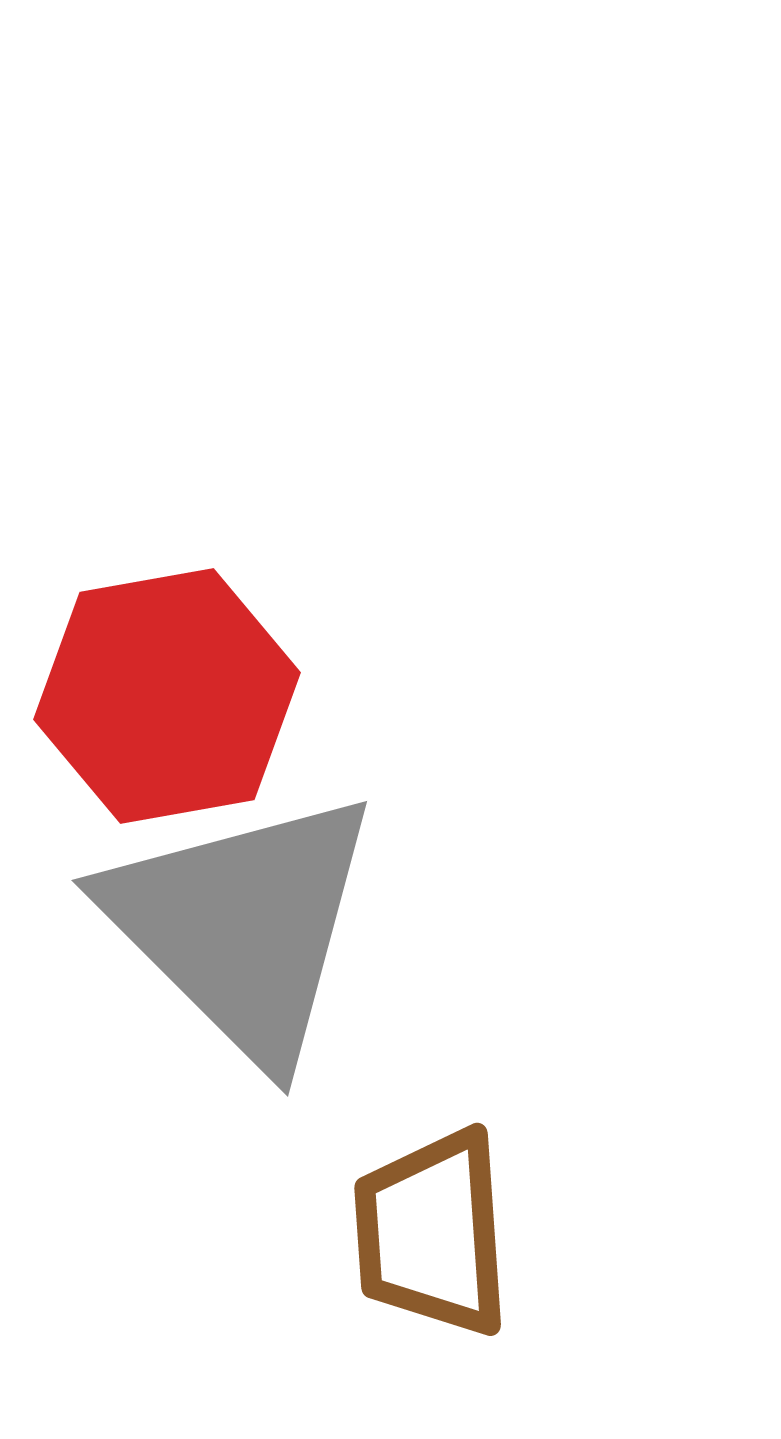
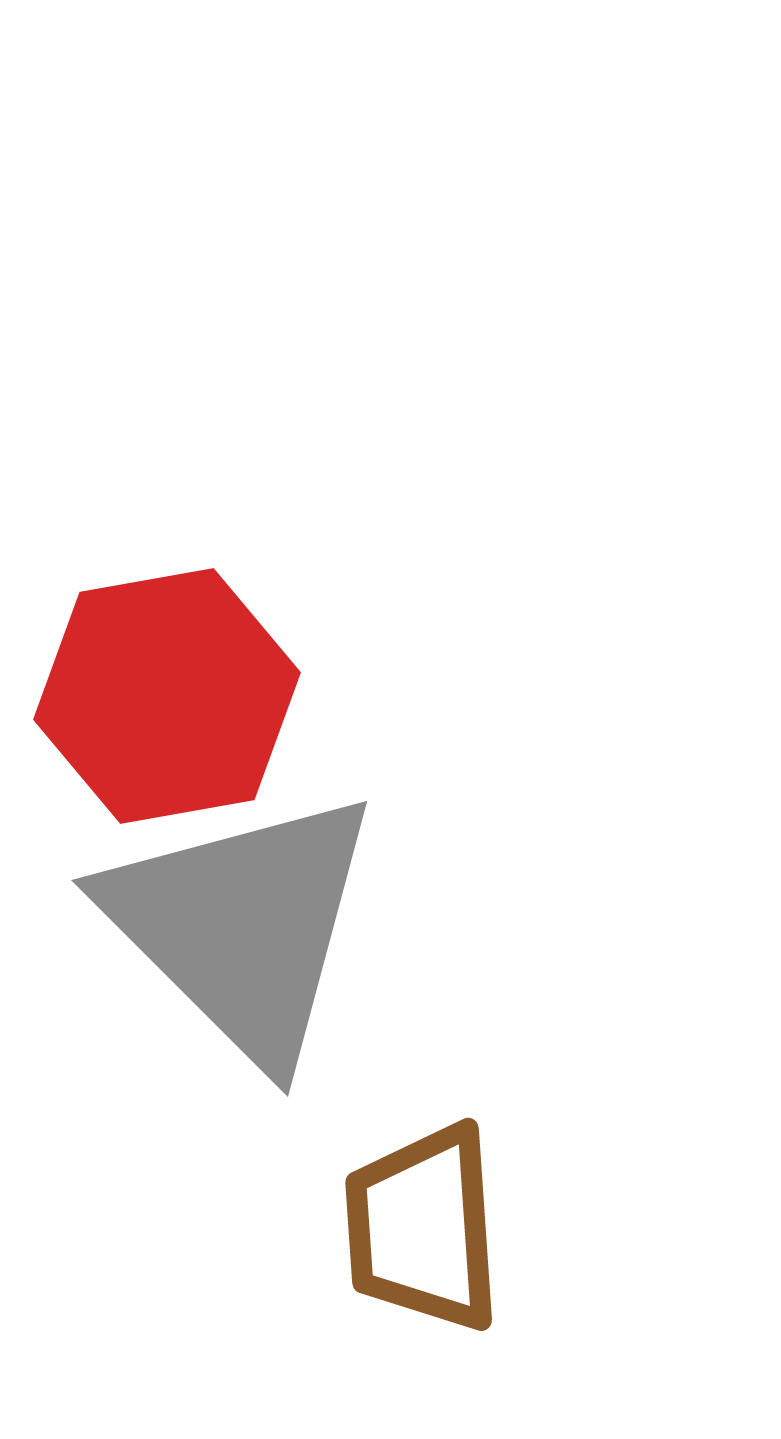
brown trapezoid: moved 9 px left, 5 px up
